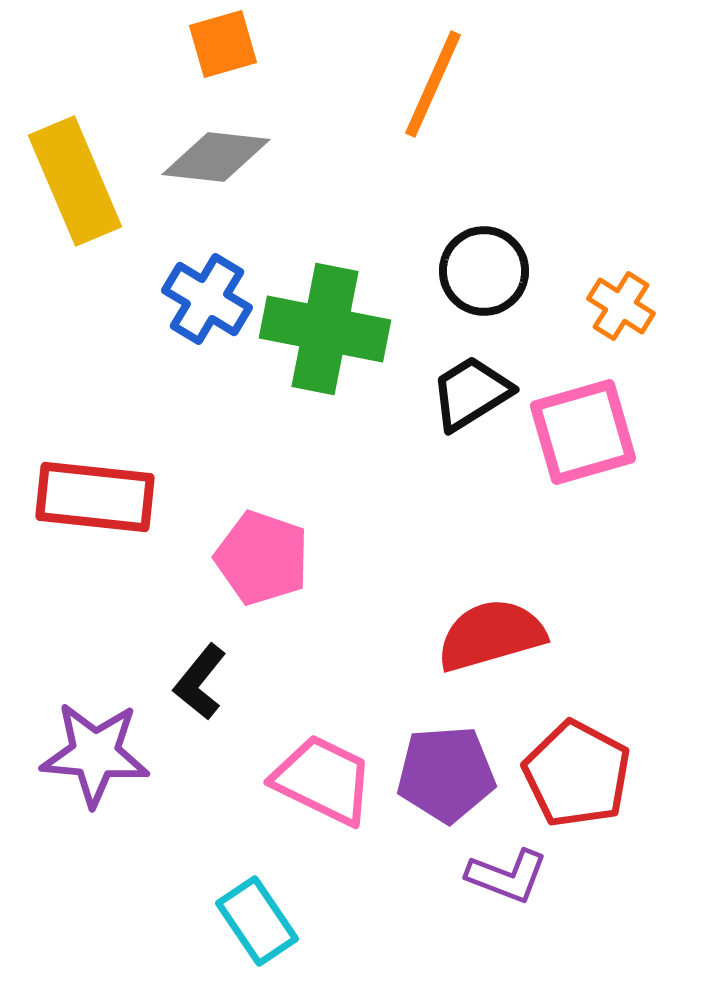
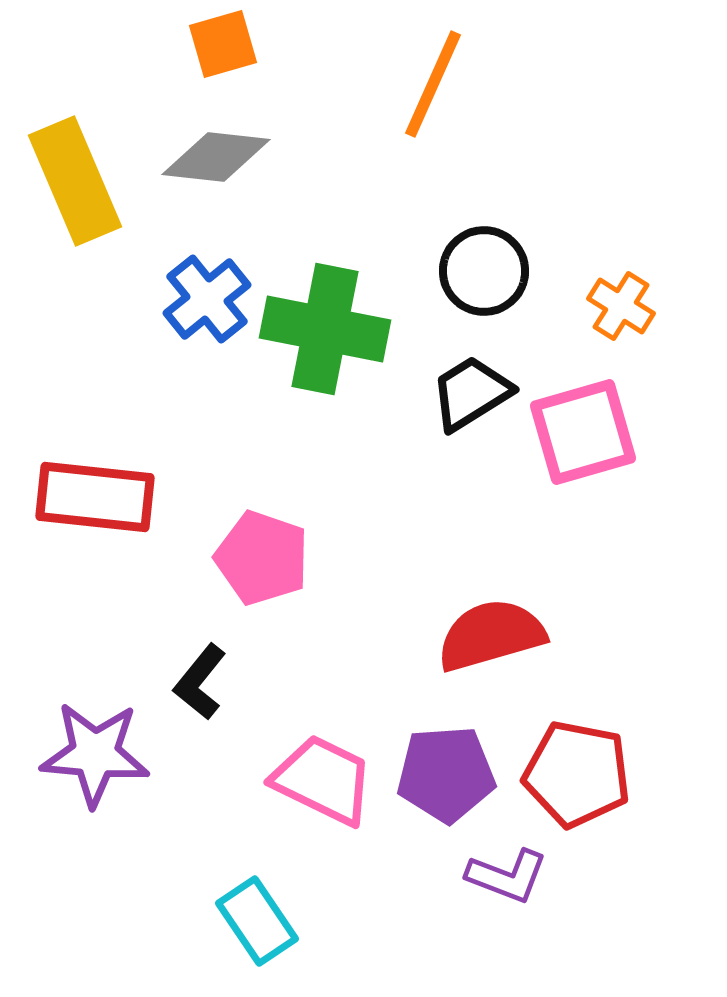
blue cross: rotated 20 degrees clockwise
red pentagon: rotated 17 degrees counterclockwise
